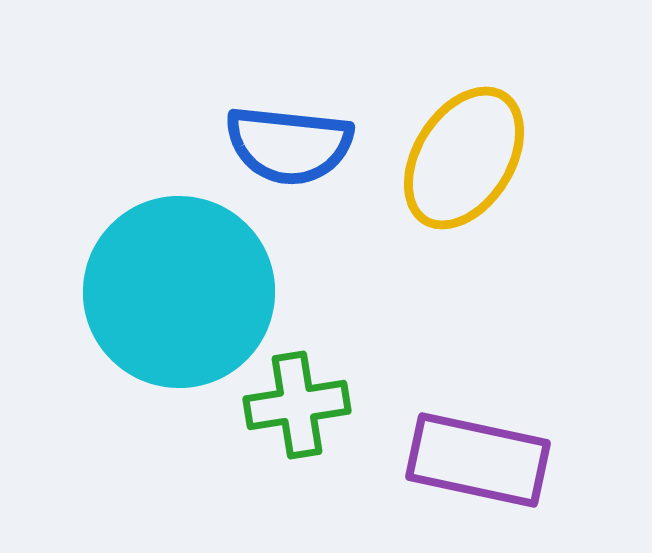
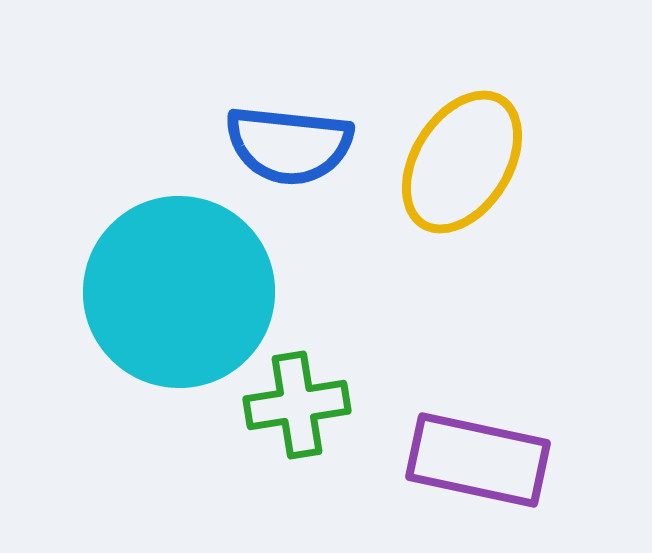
yellow ellipse: moved 2 px left, 4 px down
